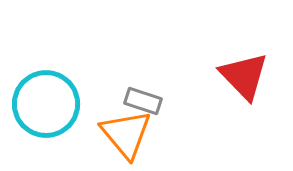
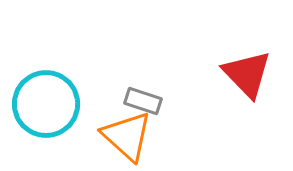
red triangle: moved 3 px right, 2 px up
orange triangle: moved 1 px right, 2 px down; rotated 8 degrees counterclockwise
